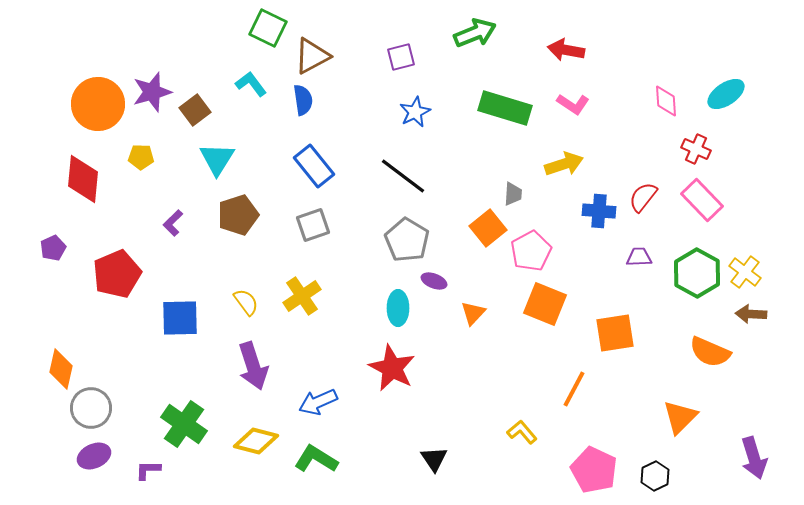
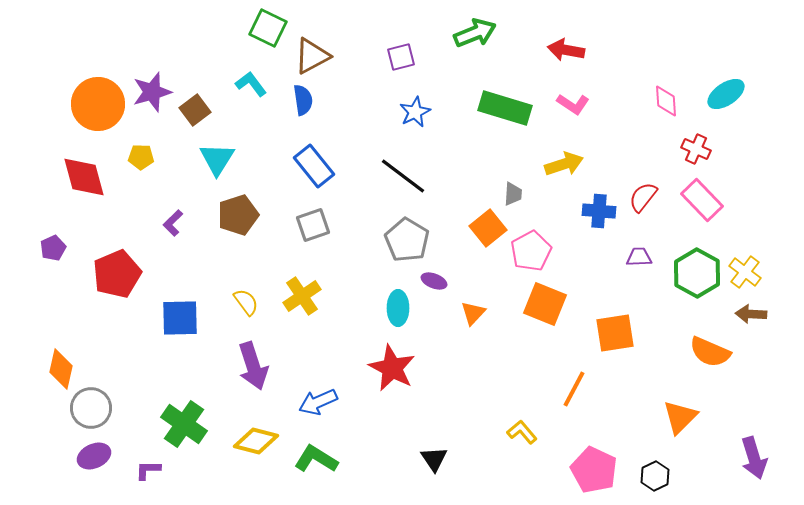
red diamond at (83, 179): moved 1 px right, 2 px up; rotated 21 degrees counterclockwise
